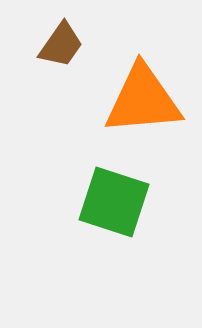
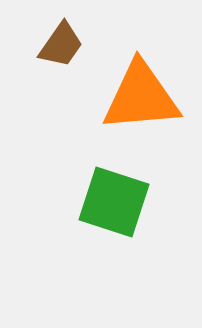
orange triangle: moved 2 px left, 3 px up
